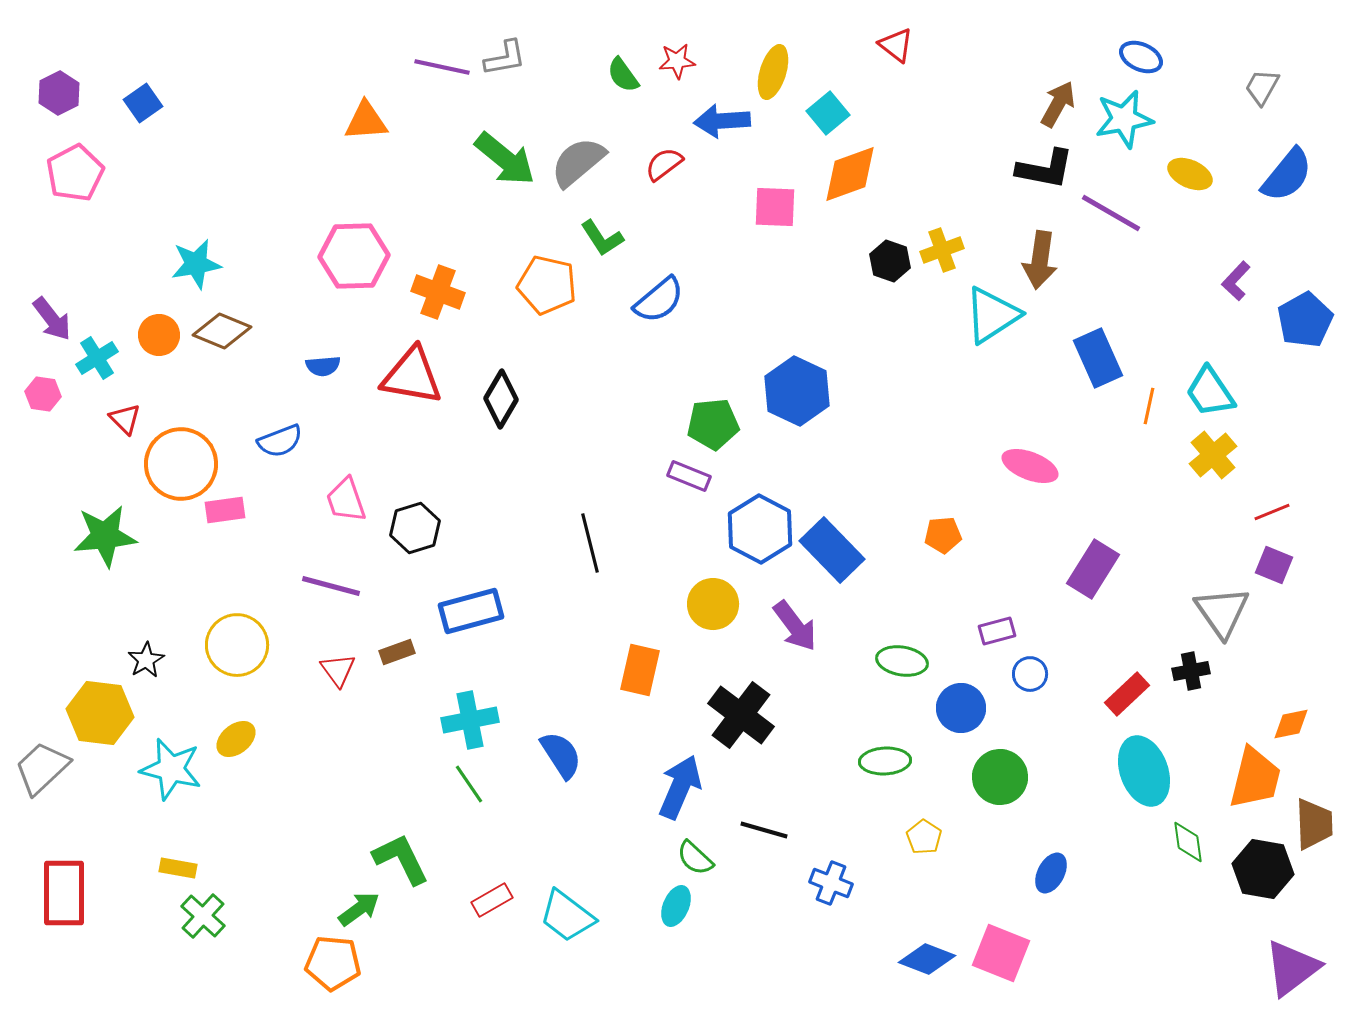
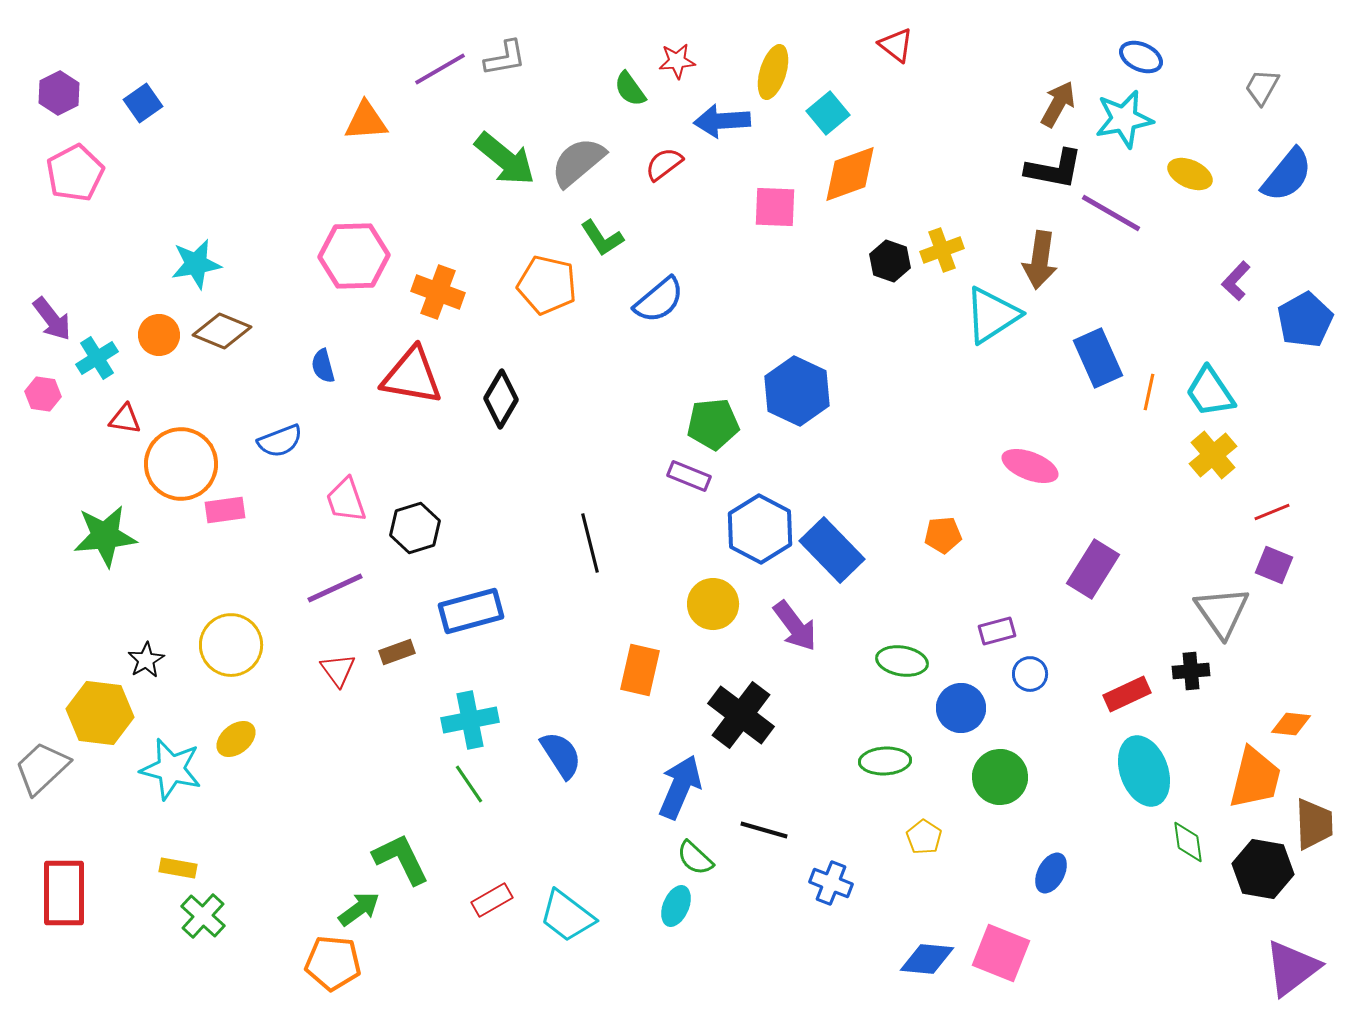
purple line at (442, 67): moved 2 px left, 2 px down; rotated 42 degrees counterclockwise
green semicircle at (623, 75): moved 7 px right, 14 px down
black L-shape at (1045, 169): moved 9 px right
blue semicircle at (323, 366): rotated 80 degrees clockwise
orange line at (1149, 406): moved 14 px up
red triangle at (125, 419): rotated 36 degrees counterclockwise
purple line at (331, 586): moved 4 px right, 2 px down; rotated 40 degrees counterclockwise
yellow circle at (237, 645): moved 6 px left
black cross at (1191, 671): rotated 6 degrees clockwise
red rectangle at (1127, 694): rotated 18 degrees clockwise
orange diamond at (1291, 724): rotated 18 degrees clockwise
blue diamond at (927, 959): rotated 16 degrees counterclockwise
